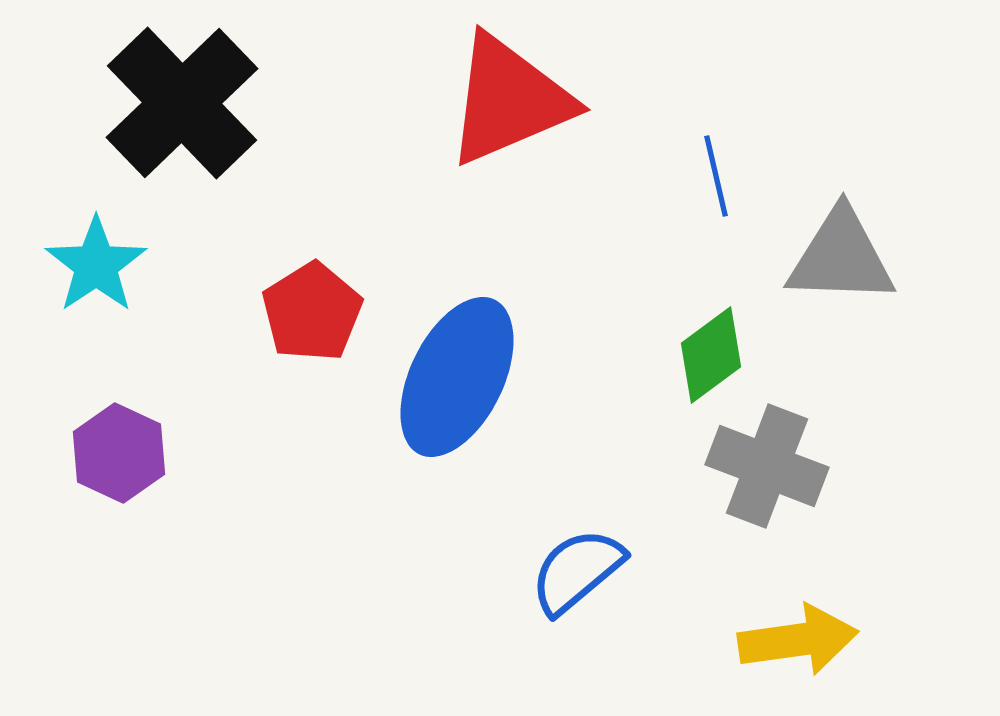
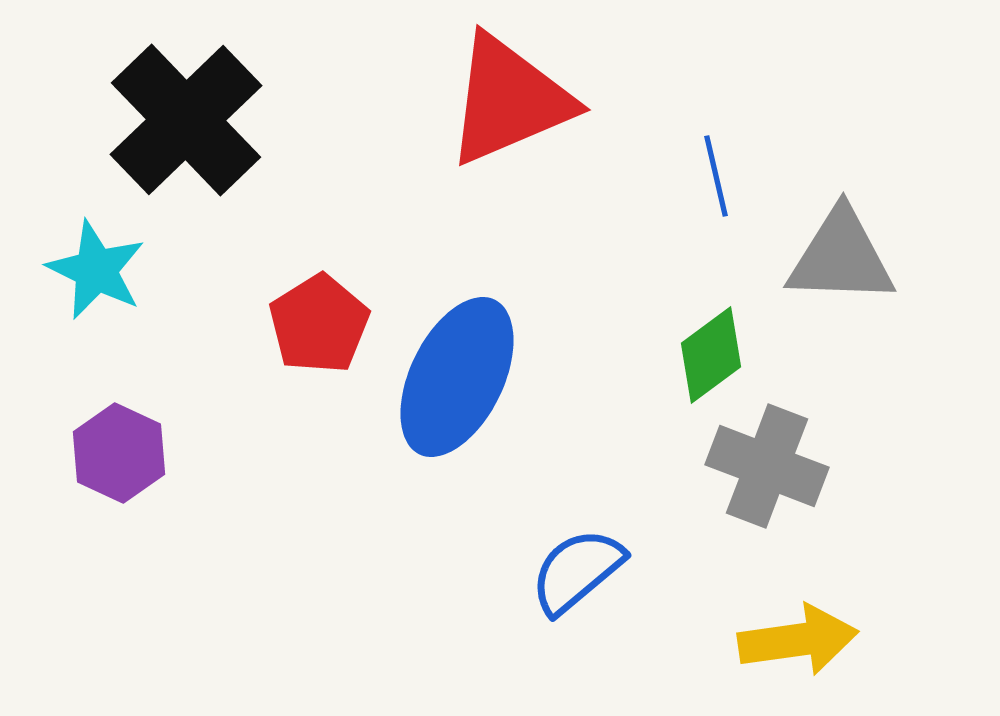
black cross: moved 4 px right, 17 px down
cyan star: moved 5 px down; rotated 12 degrees counterclockwise
red pentagon: moved 7 px right, 12 px down
